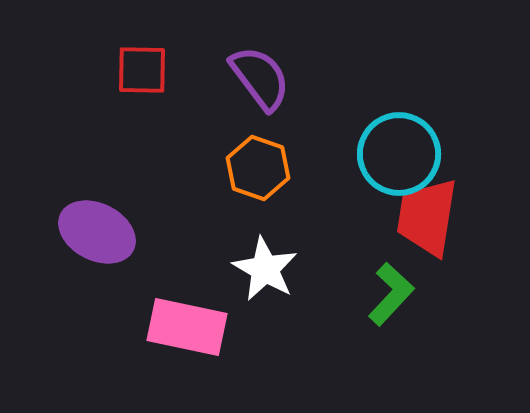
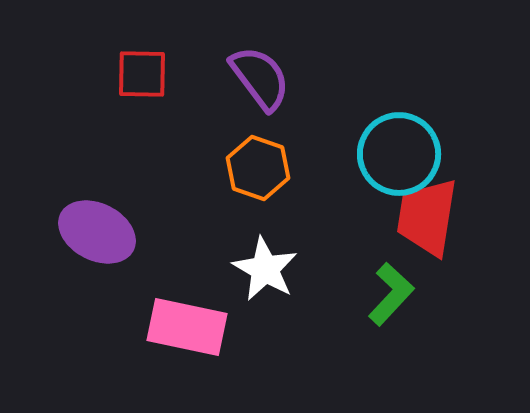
red square: moved 4 px down
